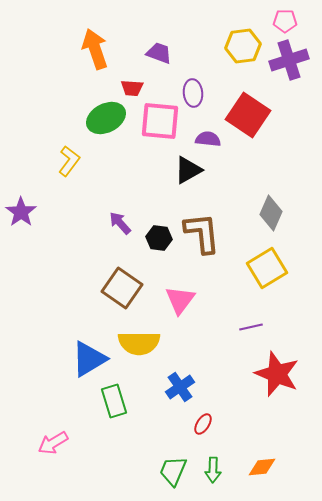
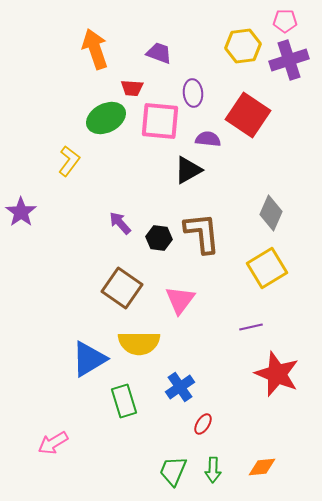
green rectangle: moved 10 px right
